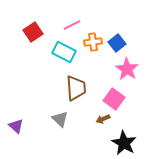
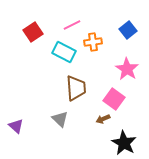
blue square: moved 11 px right, 13 px up
